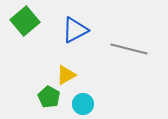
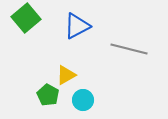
green square: moved 1 px right, 3 px up
blue triangle: moved 2 px right, 4 px up
green pentagon: moved 1 px left, 2 px up
cyan circle: moved 4 px up
